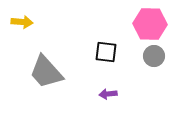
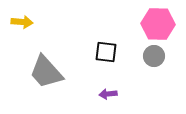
pink hexagon: moved 8 px right
